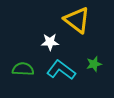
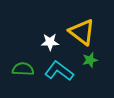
yellow triangle: moved 5 px right, 12 px down
green star: moved 4 px left, 4 px up
cyan L-shape: moved 2 px left, 1 px down
